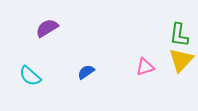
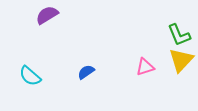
purple semicircle: moved 13 px up
green L-shape: rotated 30 degrees counterclockwise
